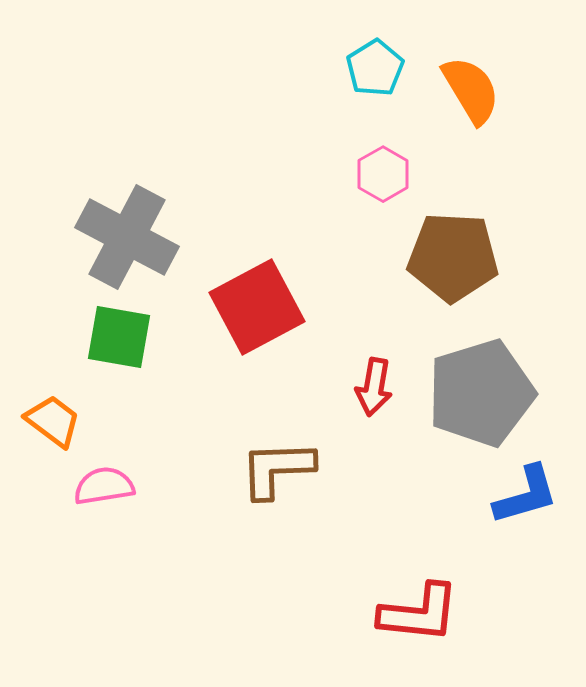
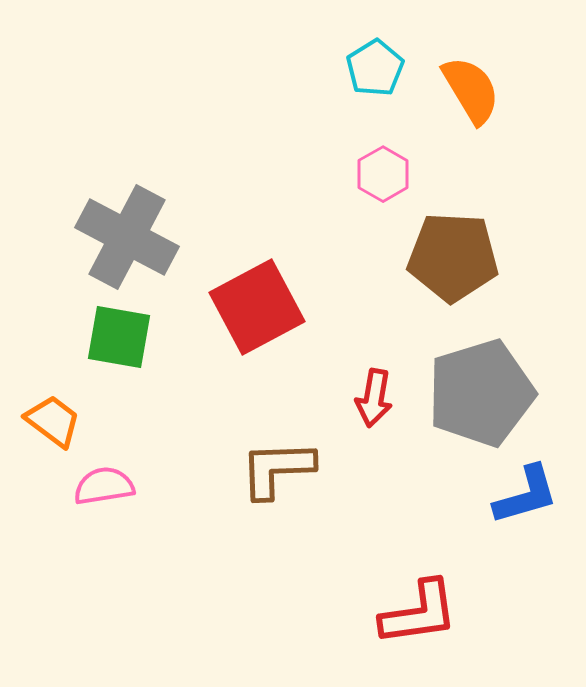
red arrow: moved 11 px down
red L-shape: rotated 14 degrees counterclockwise
